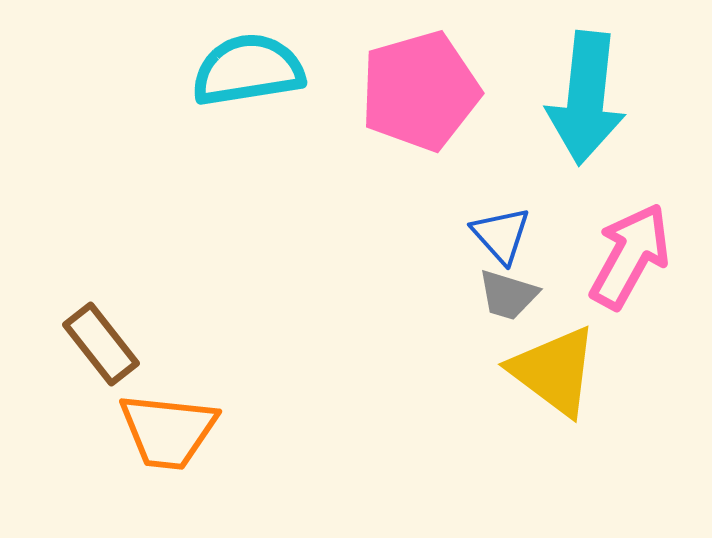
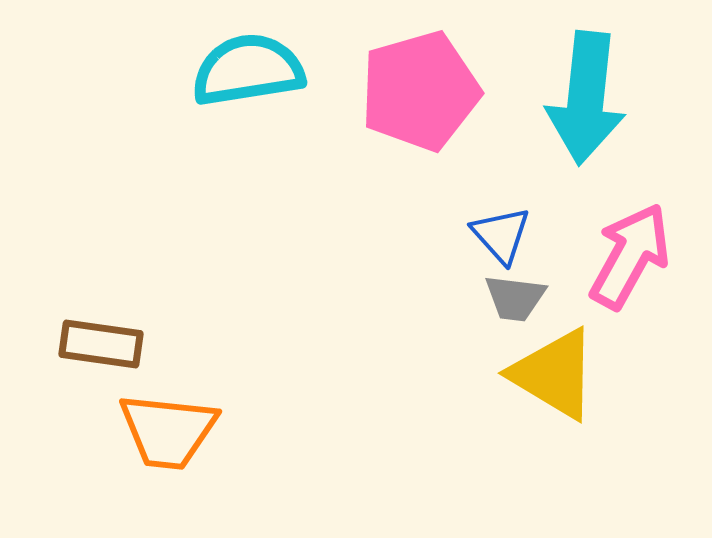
gray trapezoid: moved 7 px right, 3 px down; rotated 10 degrees counterclockwise
brown rectangle: rotated 44 degrees counterclockwise
yellow triangle: moved 3 px down; rotated 6 degrees counterclockwise
